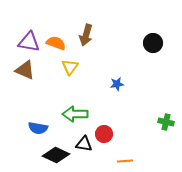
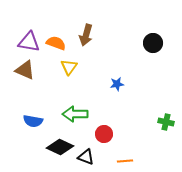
yellow triangle: moved 1 px left
blue semicircle: moved 5 px left, 7 px up
black triangle: moved 2 px right, 13 px down; rotated 12 degrees clockwise
black diamond: moved 4 px right, 8 px up
